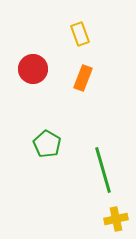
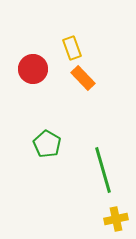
yellow rectangle: moved 8 px left, 14 px down
orange rectangle: rotated 65 degrees counterclockwise
